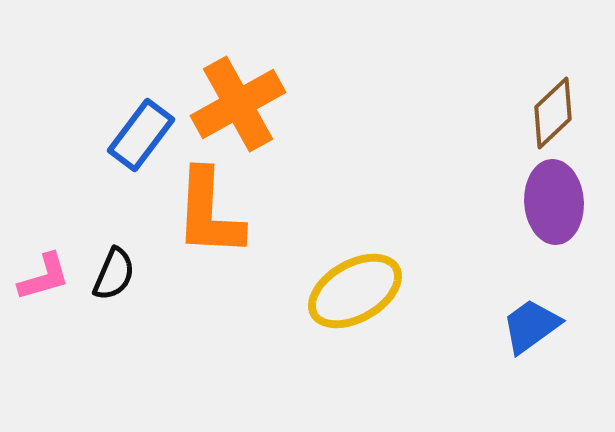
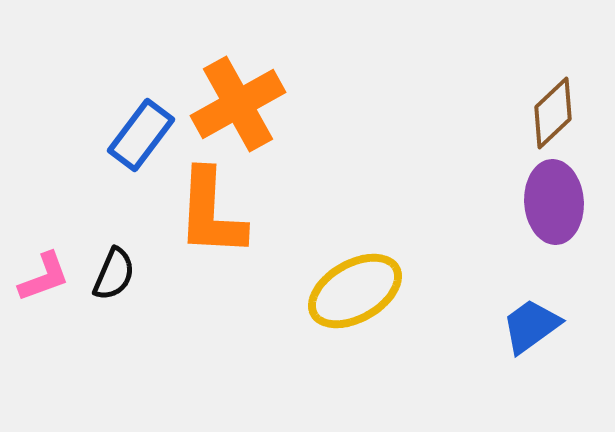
orange L-shape: moved 2 px right
pink L-shape: rotated 4 degrees counterclockwise
